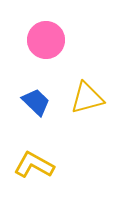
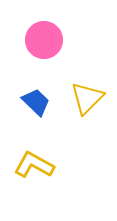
pink circle: moved 2 px left
yellow triangle: rotated 30 degrees counterclockwise
